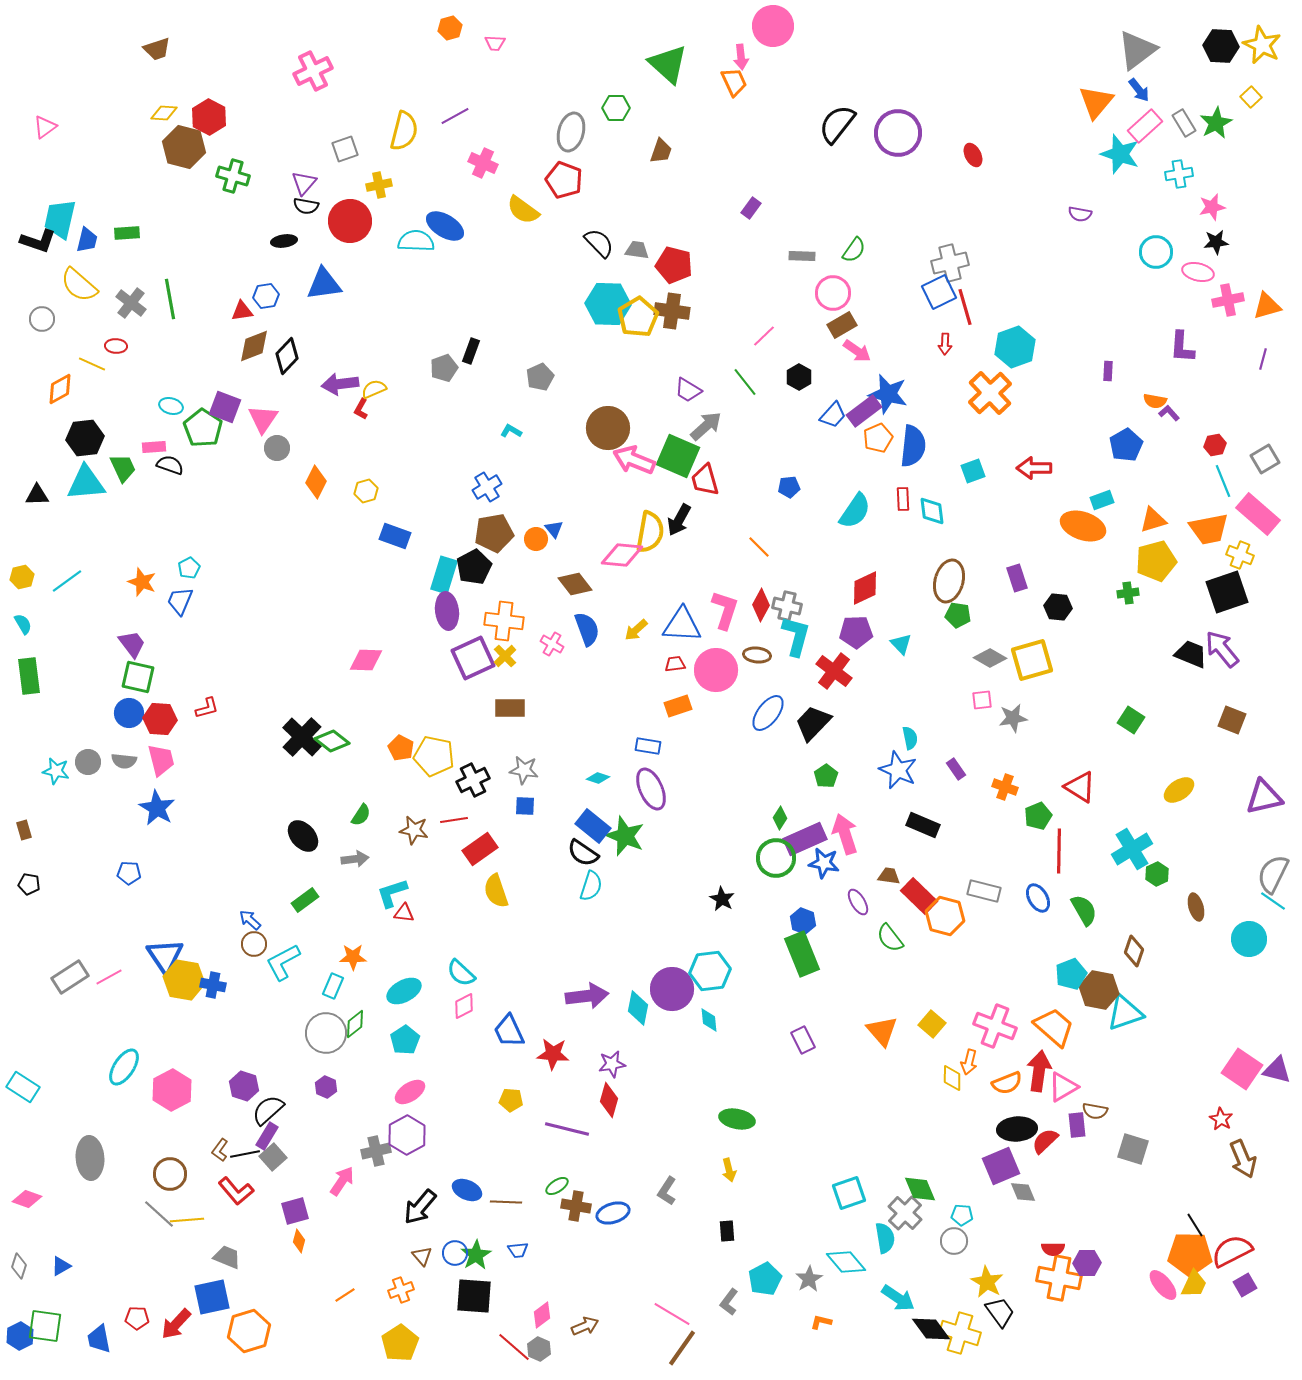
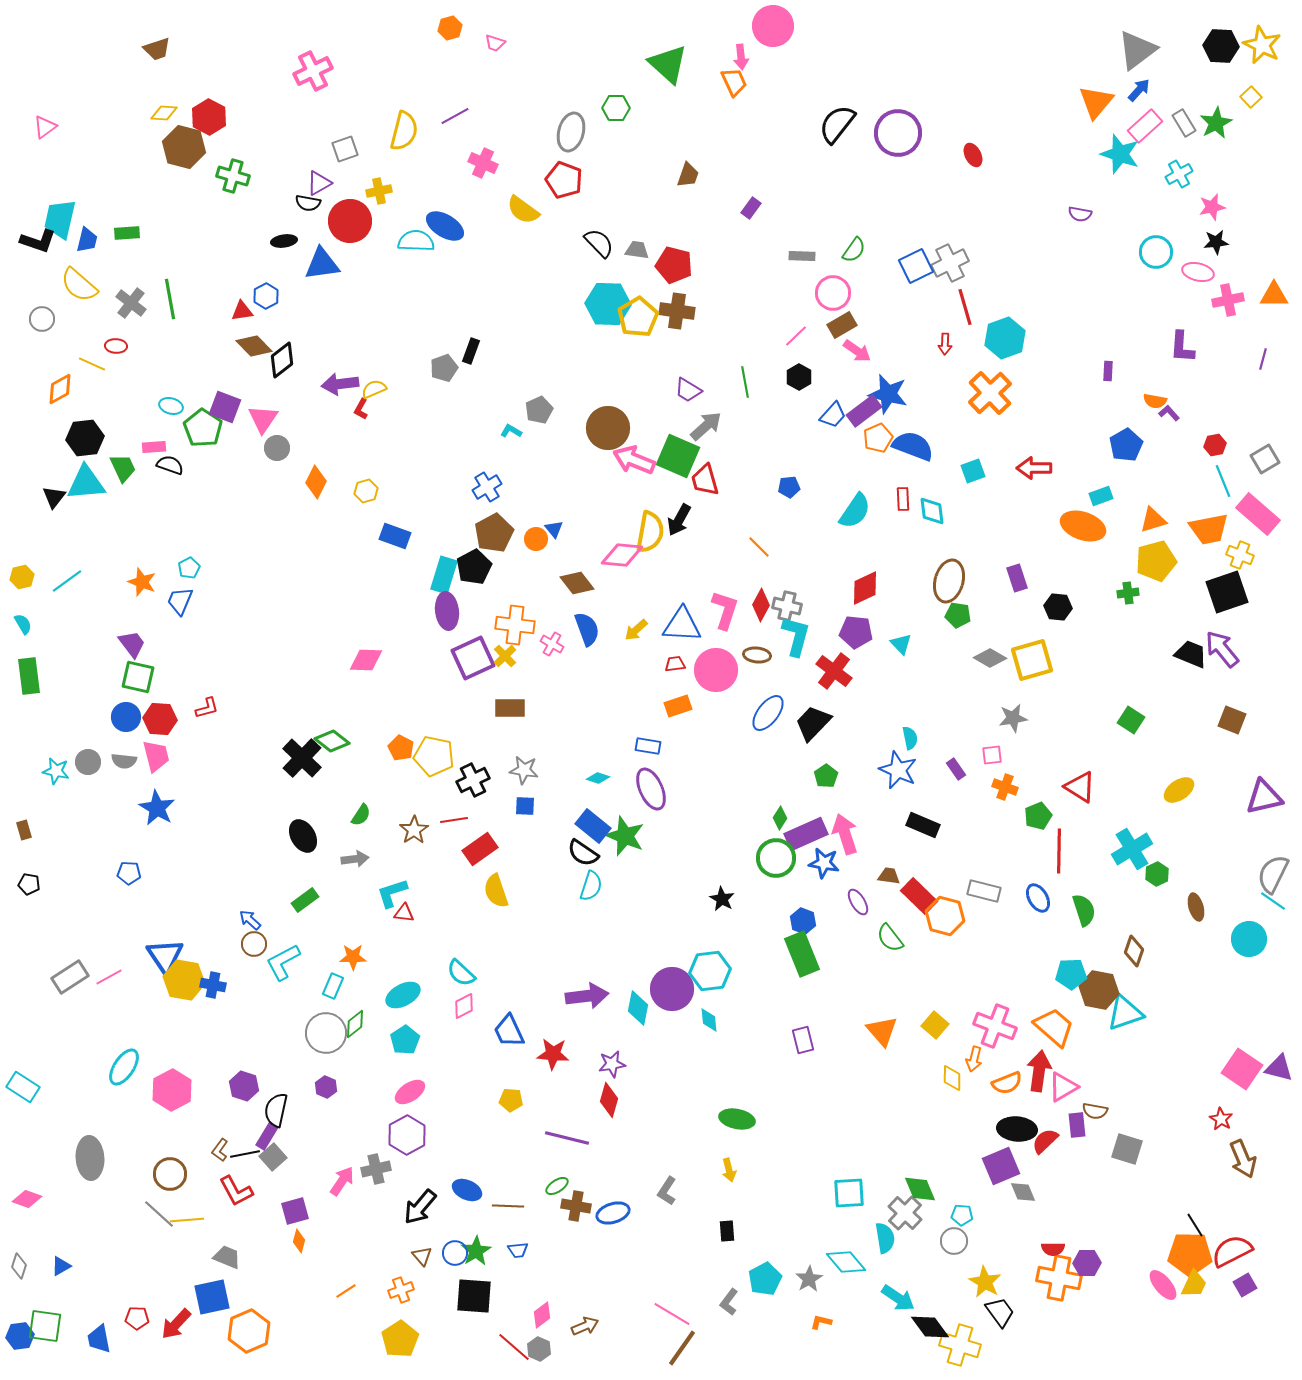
pink trapezoid at (495, 43): rotated 15 degrees clockwise
blue arrow at (1139, 90): rotated 100 degrees counterclockwise
brown trapezoid at (661, 151): moved 27 px right, 24 px down
cyan cross at (1179, 174): rotated 20 degrees counterclockwise
purple triangle at (304, 183): moved 15 px right; rotated 20 degrees clockwise
yellow cross at (379, 185): moved 6 px down
black semicircle at (306, 206): moved 2 px right, 3 px up
gray cross at (950, 263): rotated 12 degrees counterclockwise
blue triangle at (324, 284): moved 2 px left, 20 px up
blue square at (939, 292): moved 23 px left, 26 px up
blue hexagon at (266, 296): rotated 20 degrees counterclockwise
orange triangle at (1267, 306): moved 7 px right, 11 px up; rotated 16 degrees clockwise
brown cross at (672, 311): moved 5 px right
pink line at (764, 336): moved 32 px right
brown diamond at (254, 346): rotated 66 degrees clockwise
cyan hexagon at (1015, 347): moved 10 px left, 9 px up
black diamond at (287, 356): moved 5 px left, 4 px down; rotated 9 degrees clockwise
gray pentagon at (540, 377): moved 1 px left, 33 px down
green line at (745, 382): rotated 28 degrees clockwise
blue semicircle at (913, 446): rotated 75 degrees counterclockwise
black triangle at (37, 495): moved 17 px right, 2 px down; rotated 50 degrees counterclockwise
cyan rectangle at (1102, 500): moved 1 px left, 4 px up
brown pentagon at (494, 533): rotated 18 degrees counterclockwise
brown diamond at (575, 584): moved 2 px right, 1 px up
orange cross at (504, 621): moved 11 px right, 4 px down
purple pentagon at (856, 632): rotated 8 degrees clockwise
pink square at (982, 700): moved 10 px right, 55 px down
blue circle at (129, 713): moved 3 px left, 4 px down
black cross at (302, 737): moved 21 px down
pink trapezoid at (161, 760): moved 5 px left, 4 px up
brown star at (414, 830): rotated 28 degrees clockwise
black ellipse at (303, 836): rotated 12 degrees clockwise
purple rectangle at (805, 839): moved 1 px right, 5 px up
green semicircle at (1084, 910): rotated 12 degrees clockwise
cyan pentagon at (1071, 974): rotated 20 degrees clockwise
cyan ellipse at (404, 991): moved 1 px left, 4 px down
yellow square at (932, 1024): moved 3 px right, 1 px down
purple rectangle at (803, 1040): rotated 12 degrees clockwise
orange arrow at (969, 1062): moved 5 px right, 3 px up
purple triangle at (1277, 1070): moved 2 px right, 2 px up
black semicircle at (268, 1110): moved 8 px right; rotated 36 degrees counterclockwise
purple line at (567, 1129): moved 9 px down
black ellipse at (1017, 1129): rotated 9 degrees clockwise
gray square at (1133, 1149): moved 6 px left
gray cross at (376, 1151): moved 18 px down
red L-shape at (236, 1191): rotated 12 degrees clockwise
cyan square at (849, 1193): rotated 16 degrees clockwise
brown line at (506, 1202): moved 2 px right, 4 px down
green star at (476, 1255): moved 4 px up
yellow star at (987, 1282): moved 2 px left
orange line at (345, 1295): moved 1 px right, 4 px up
black diamond at (931, 1329): moved 1 px left, 2 px up
orange hexagon at (249, 1331): rotated 6 degrees counterclockwise
yellow cross at (960, 1333): moved 12 px down
blue hexagon at (20, 1336): rotated 20 degrees clockwise
yellow pentagon at (400, 1343): moved 4 px up
